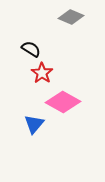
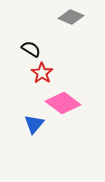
pink diamond: moved 1 px down; rotated 8 degrees clockwise
